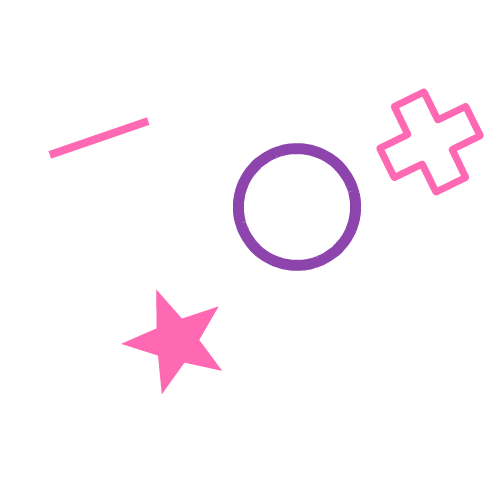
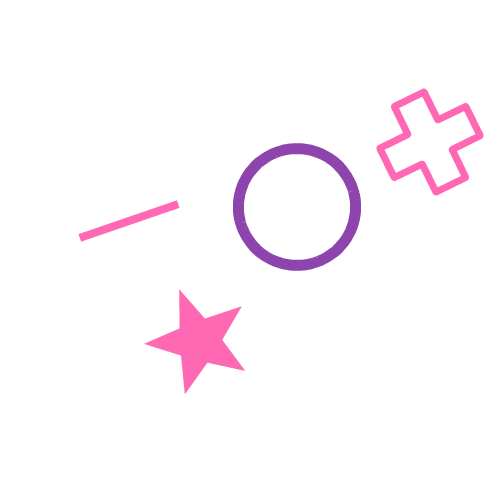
pink line: moved 30 px right, 83 px down
pink star: moved 23 px right
